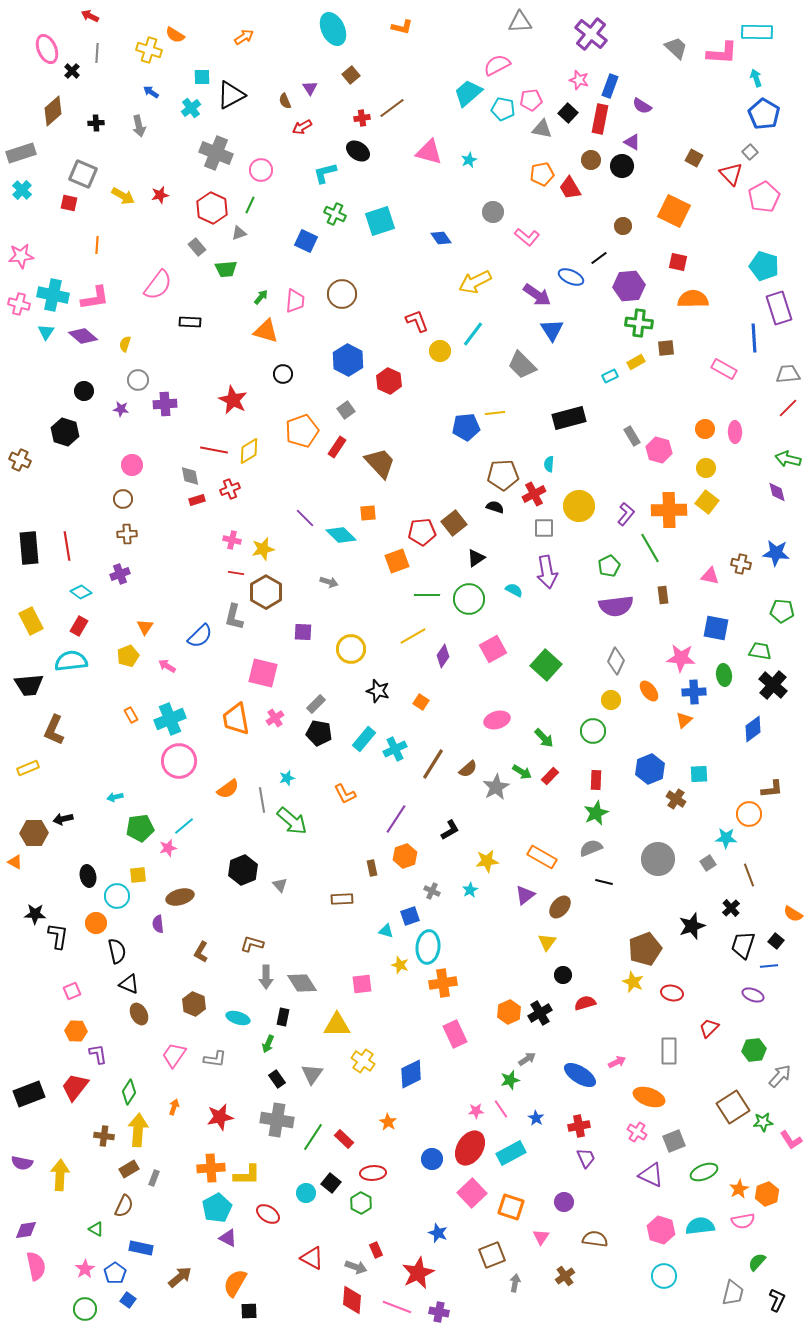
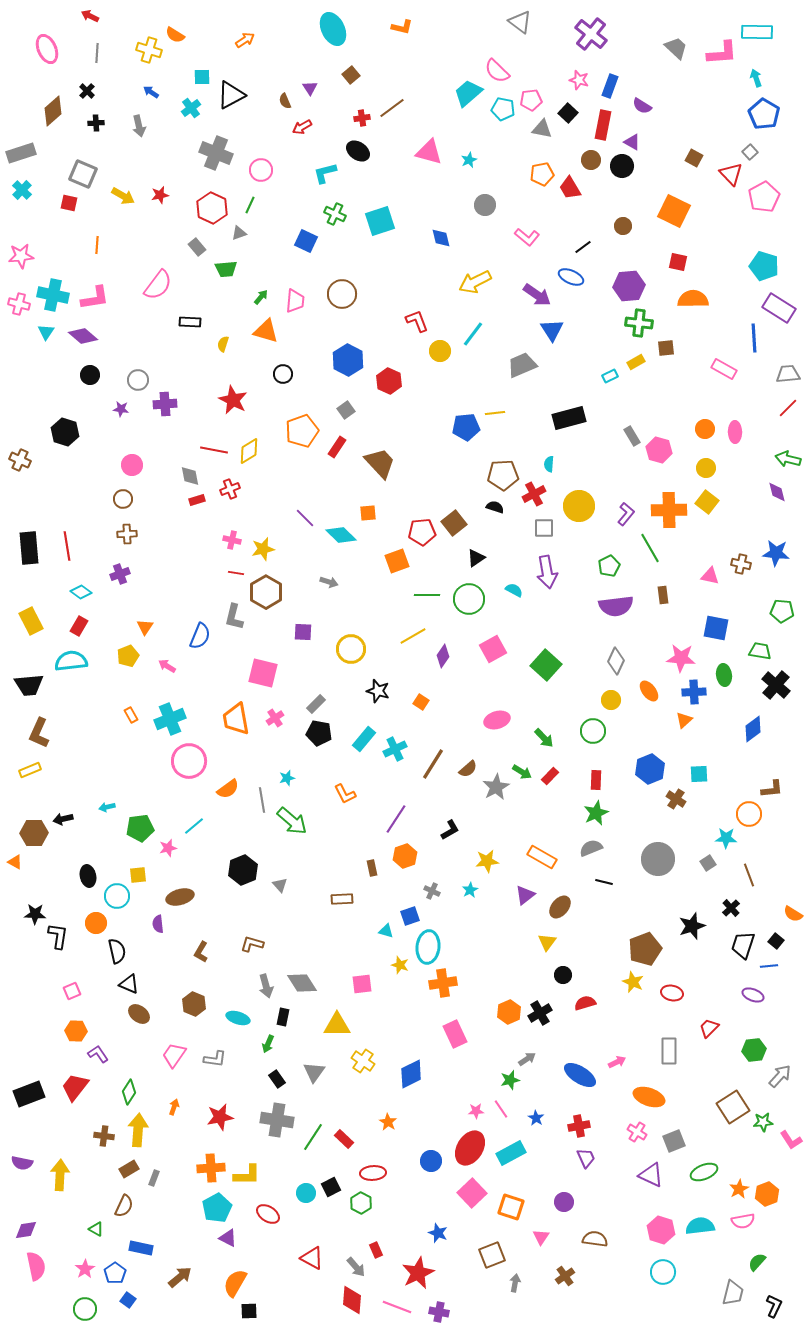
gray triangle at (520, 22): rotated 40 degrees clockwise
orange arrow at (244, 37): moved 1 px right, 3 px down
pink L-shape at (722, 53): rotated 8 degrees counterclockwise
pink semicircle at (497, 65): moved 6 px down; rotated 108 degrees counterclockwise
black cross at (72, 71): moved 15 px right, 20 px down
red rectangle at (600, 119): moved 3 px right, 6 px down
gray circle at (493, 212): moved 8 px left, 7 px up
blue diamond at (441, 238): rotated 20 degrees clockwise
black line at (599, 258): moved 16 px left, 11 px up
purple rectangle at (779, 308): rotated 40 degrees counterclockwise
yellow semicircle at (125, 344): moved 98 px right
gray trapezoid at (522, 365): rotated 112 degrees clockwise
black circle at (84, 391): moved 6 px right, 16 px up
blue semicircle at (200, 636): rotated 24 degrees counterclockwise
black cross at (773, 685): moved 3 px right
brown L-shape at (54, 730): moved 15 px left, 3 px down
pink circle at (179, 761): moved 10 px right
yellow rectangle at (28, 768): moved 2 px right, 2 px down
cyan arrow at (115, 797): moved 8 px left, 10 px down
cyan line at (184, 826): moved 10 px right
gray arrow at (266, 977): moved 9 px down; rotated 15 degrees counterclockwise
brown ellipse at (139, 1014): rotated 25 degrees counterclockwise
purple L-shape at (98, 1054): rotated 25 degrees counterclockwise
gray triangle at (312, 1074): moved 2 px right, 2 px up
blue circle at (432, 1159): moved 1 px left, 2 px down
black square at (331, 1183): moved 4 px down; rotated 24 degrees clockwise
gray arrow at (356, 1267): rotated 30 degrees clockwise
cyan circle at (664, 1276): moved 1 px left, 4 px up
black L-shape at (777, 1300): moved 3 px left, 6 px down
